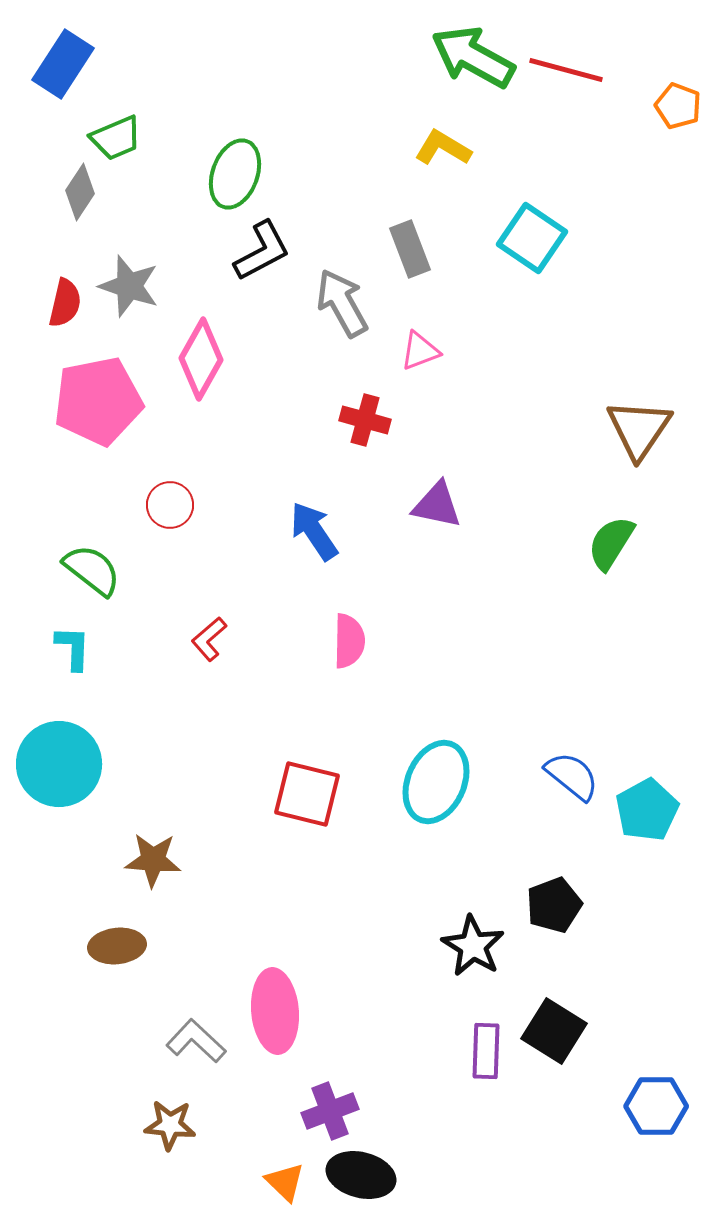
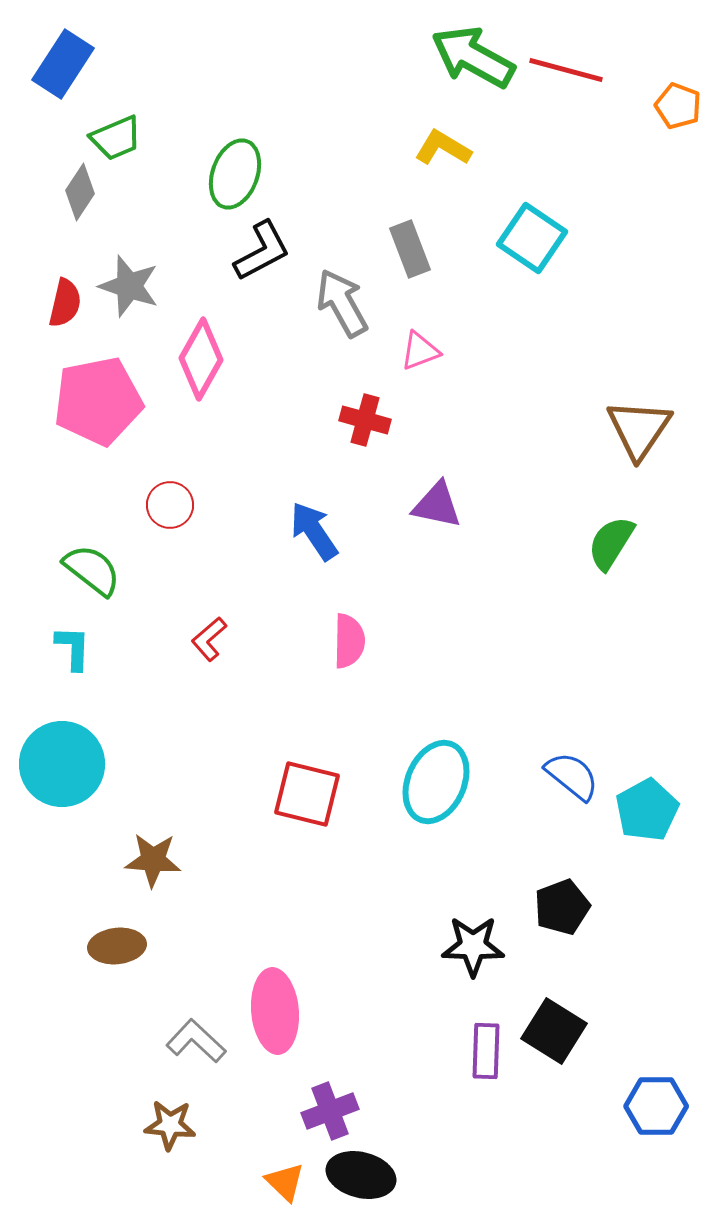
cyan circle at (59, 764): moved 3 px right
black pentagon at (554, 905): moved 8 px right, 2 px down
black star at (473, 946): rotated 30 degrees counterclockwise
